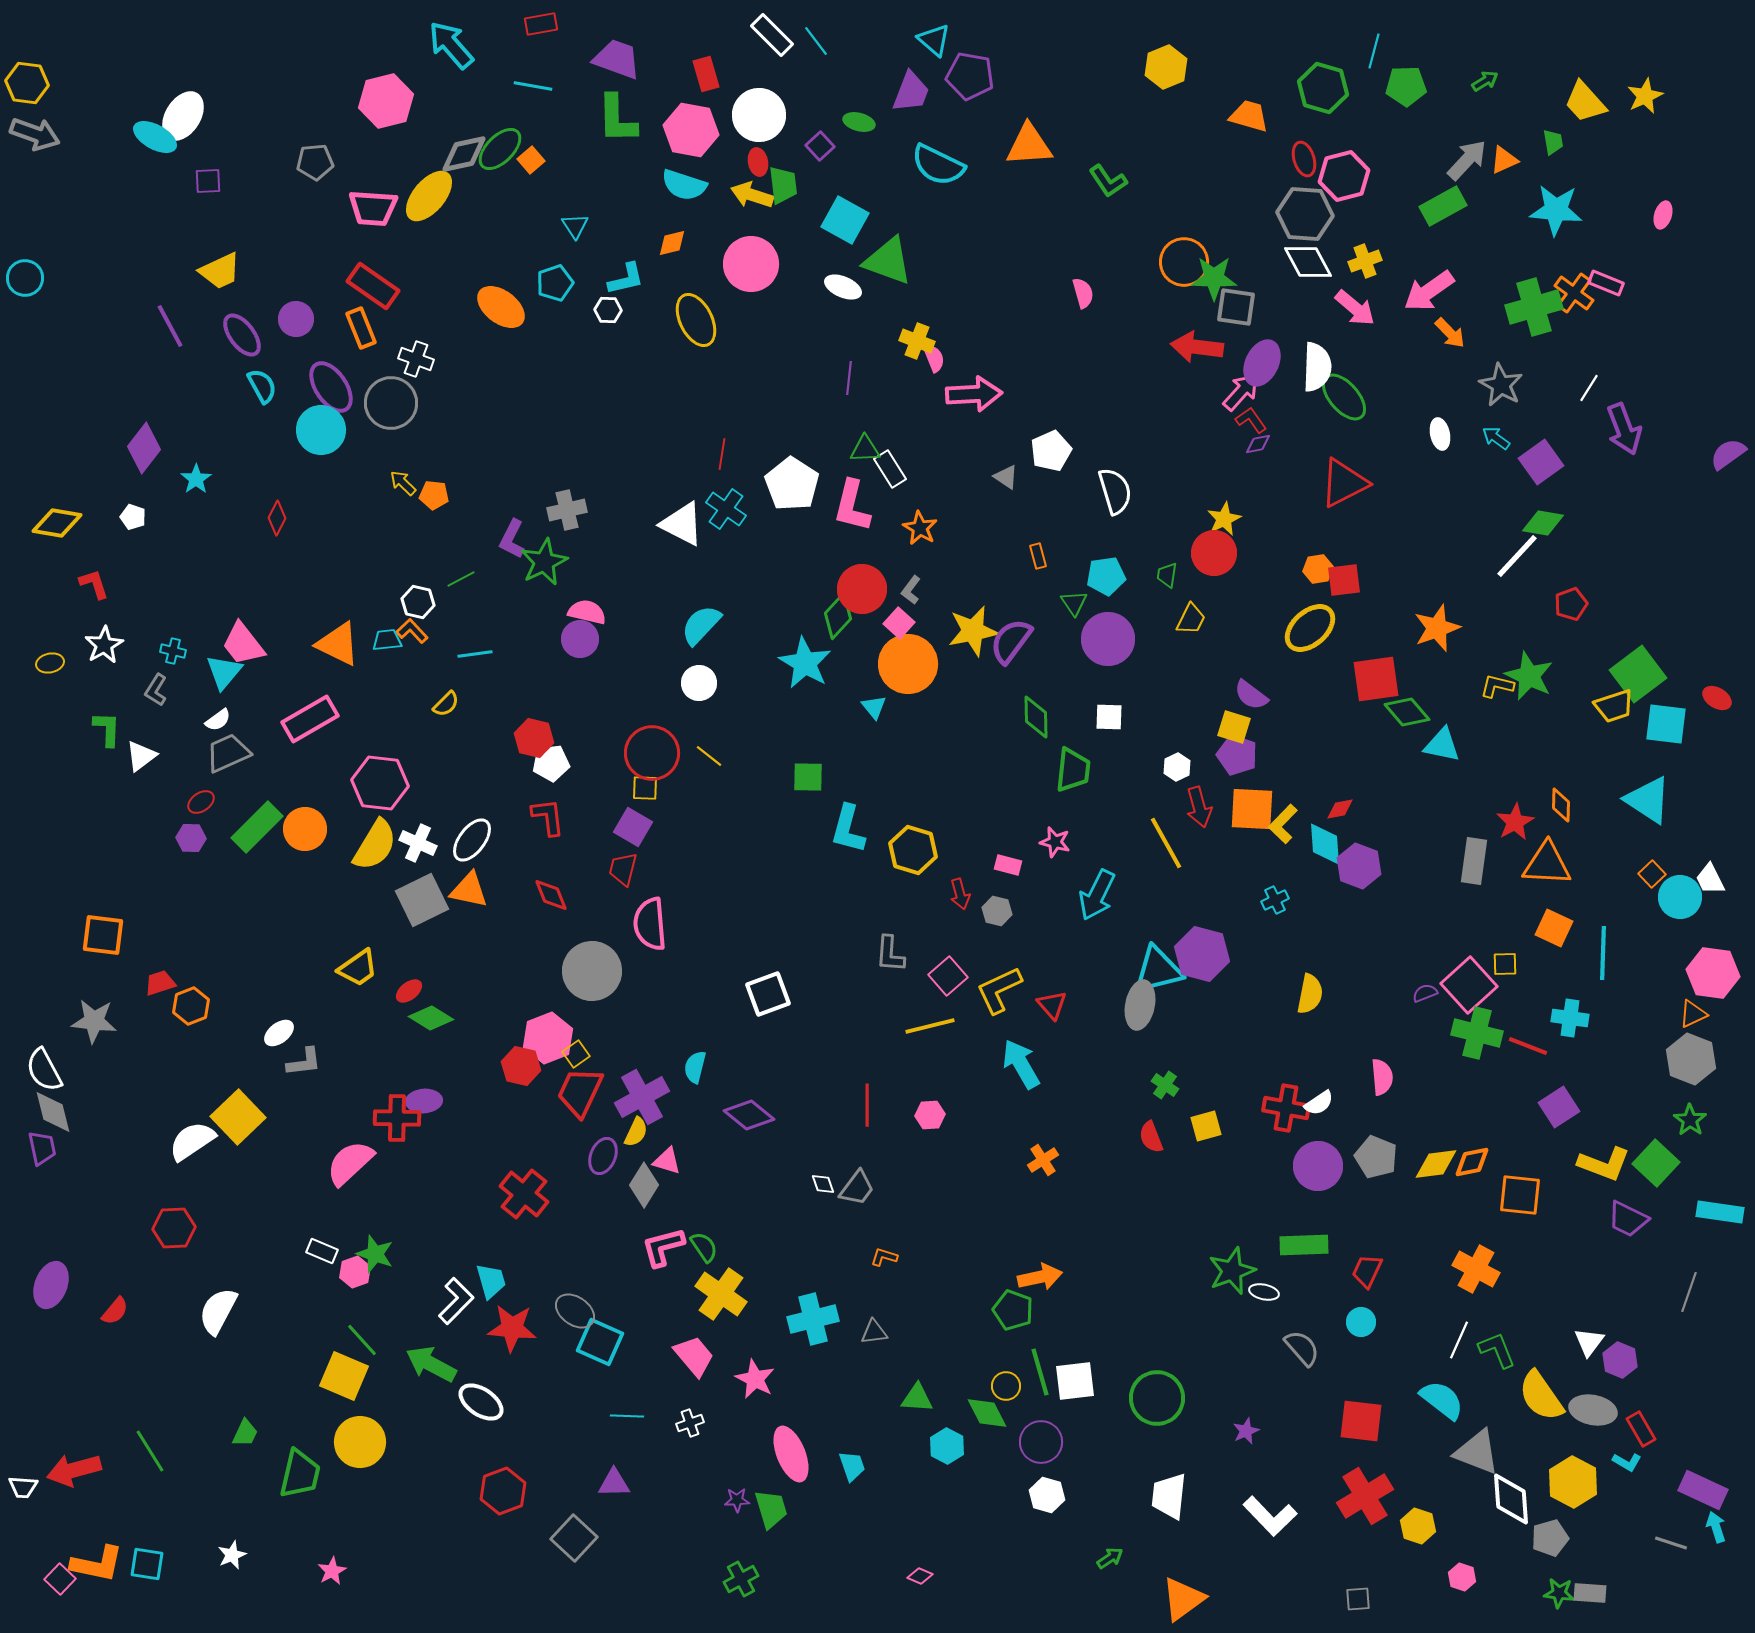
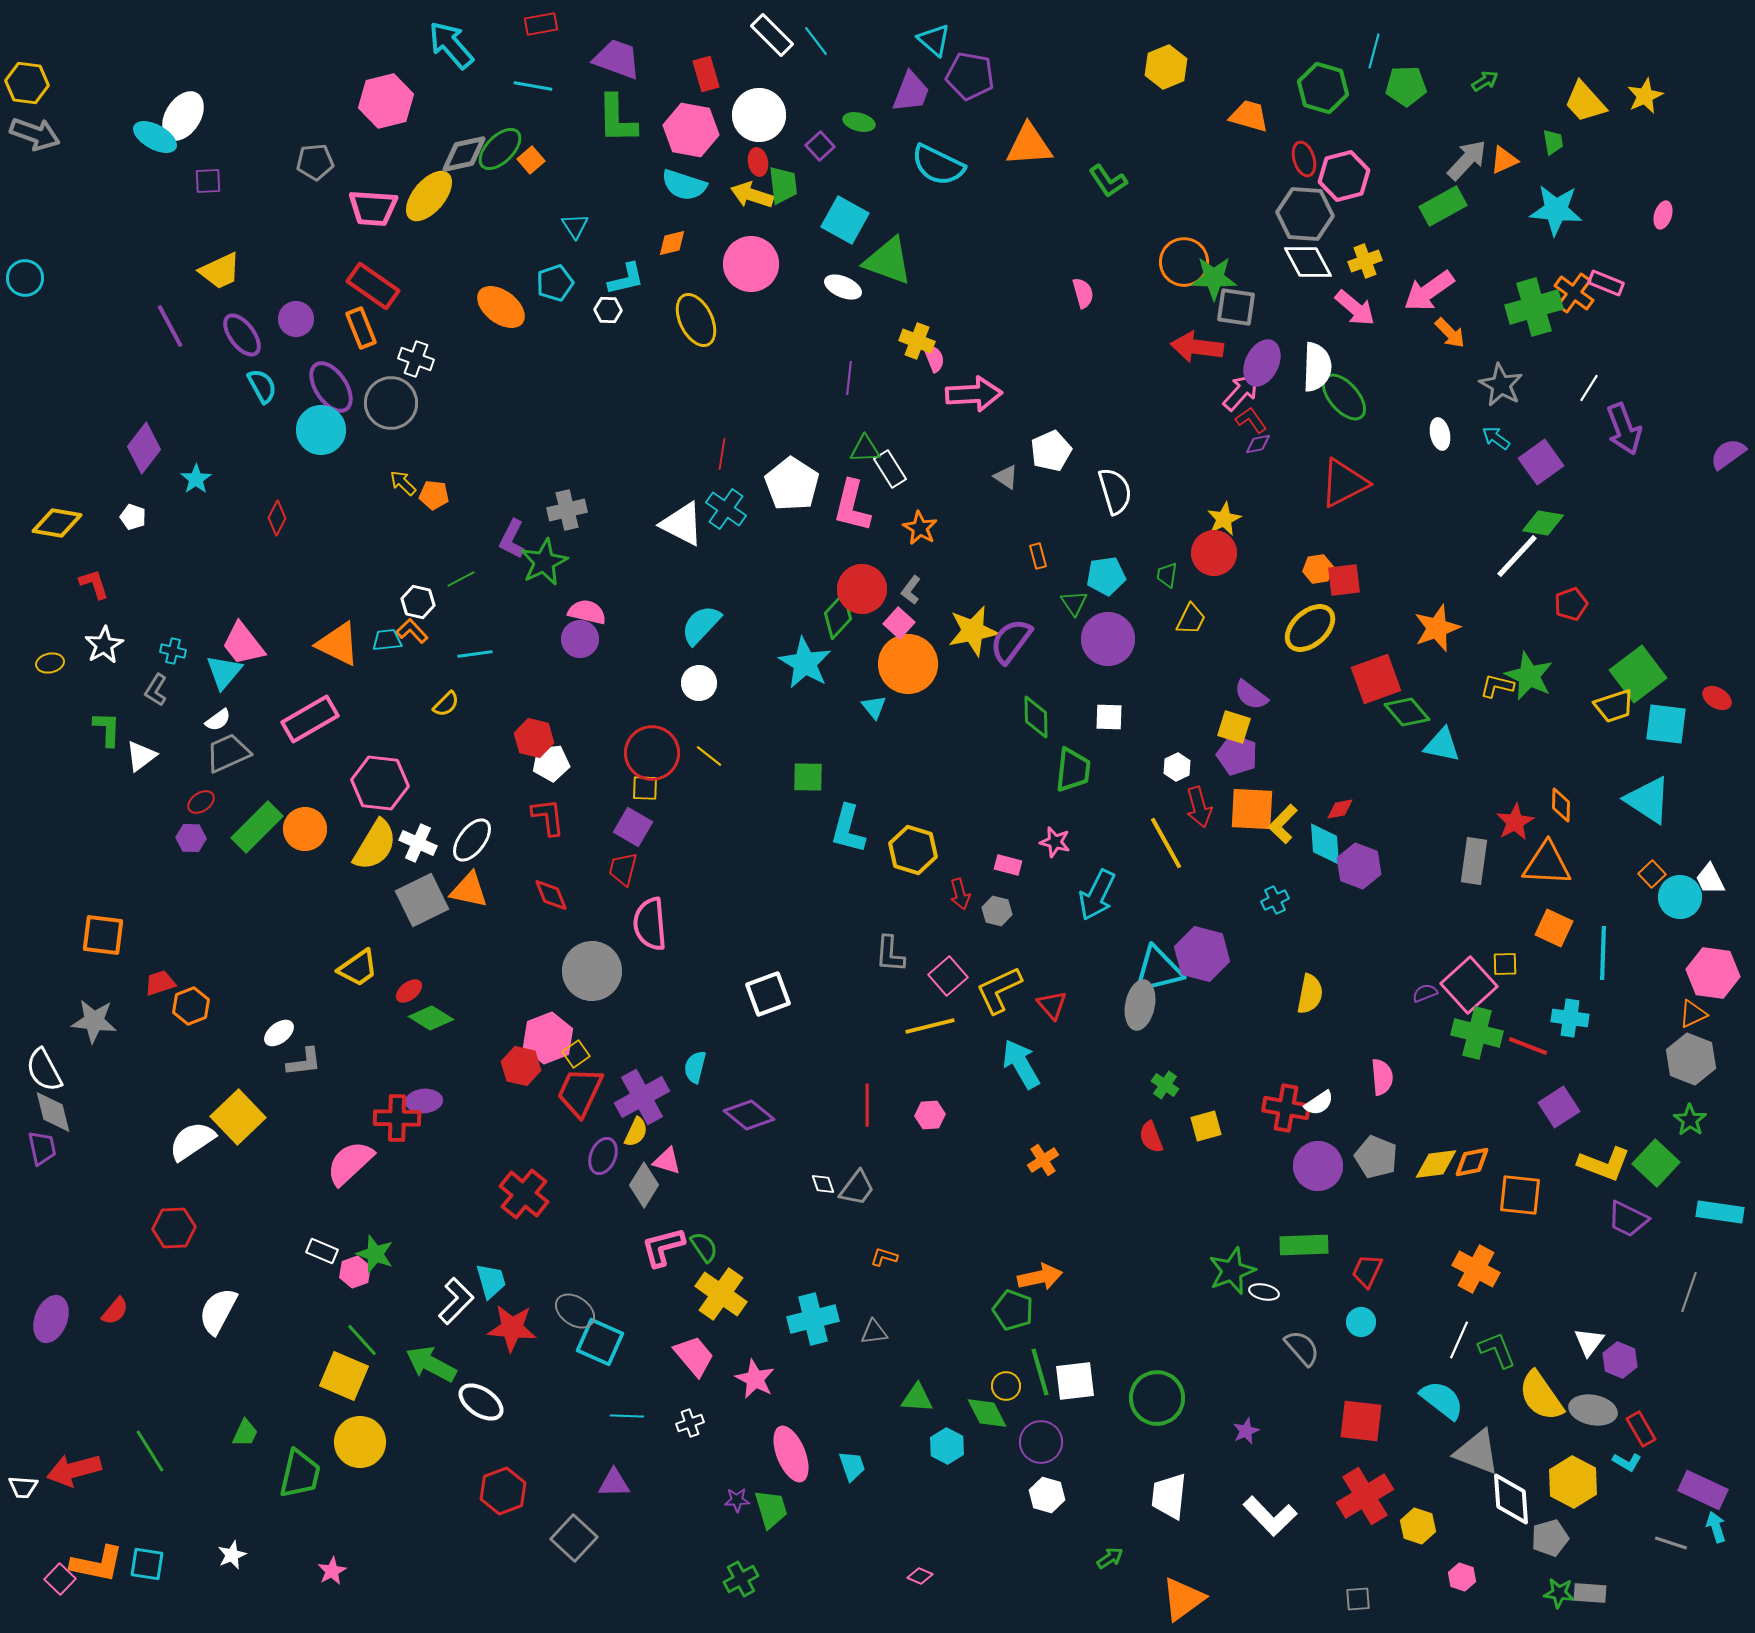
red square at (1376, 679): rotated 12 degrees counterclockwise
purple ellipse at (51, 1285): moved 34 px down
